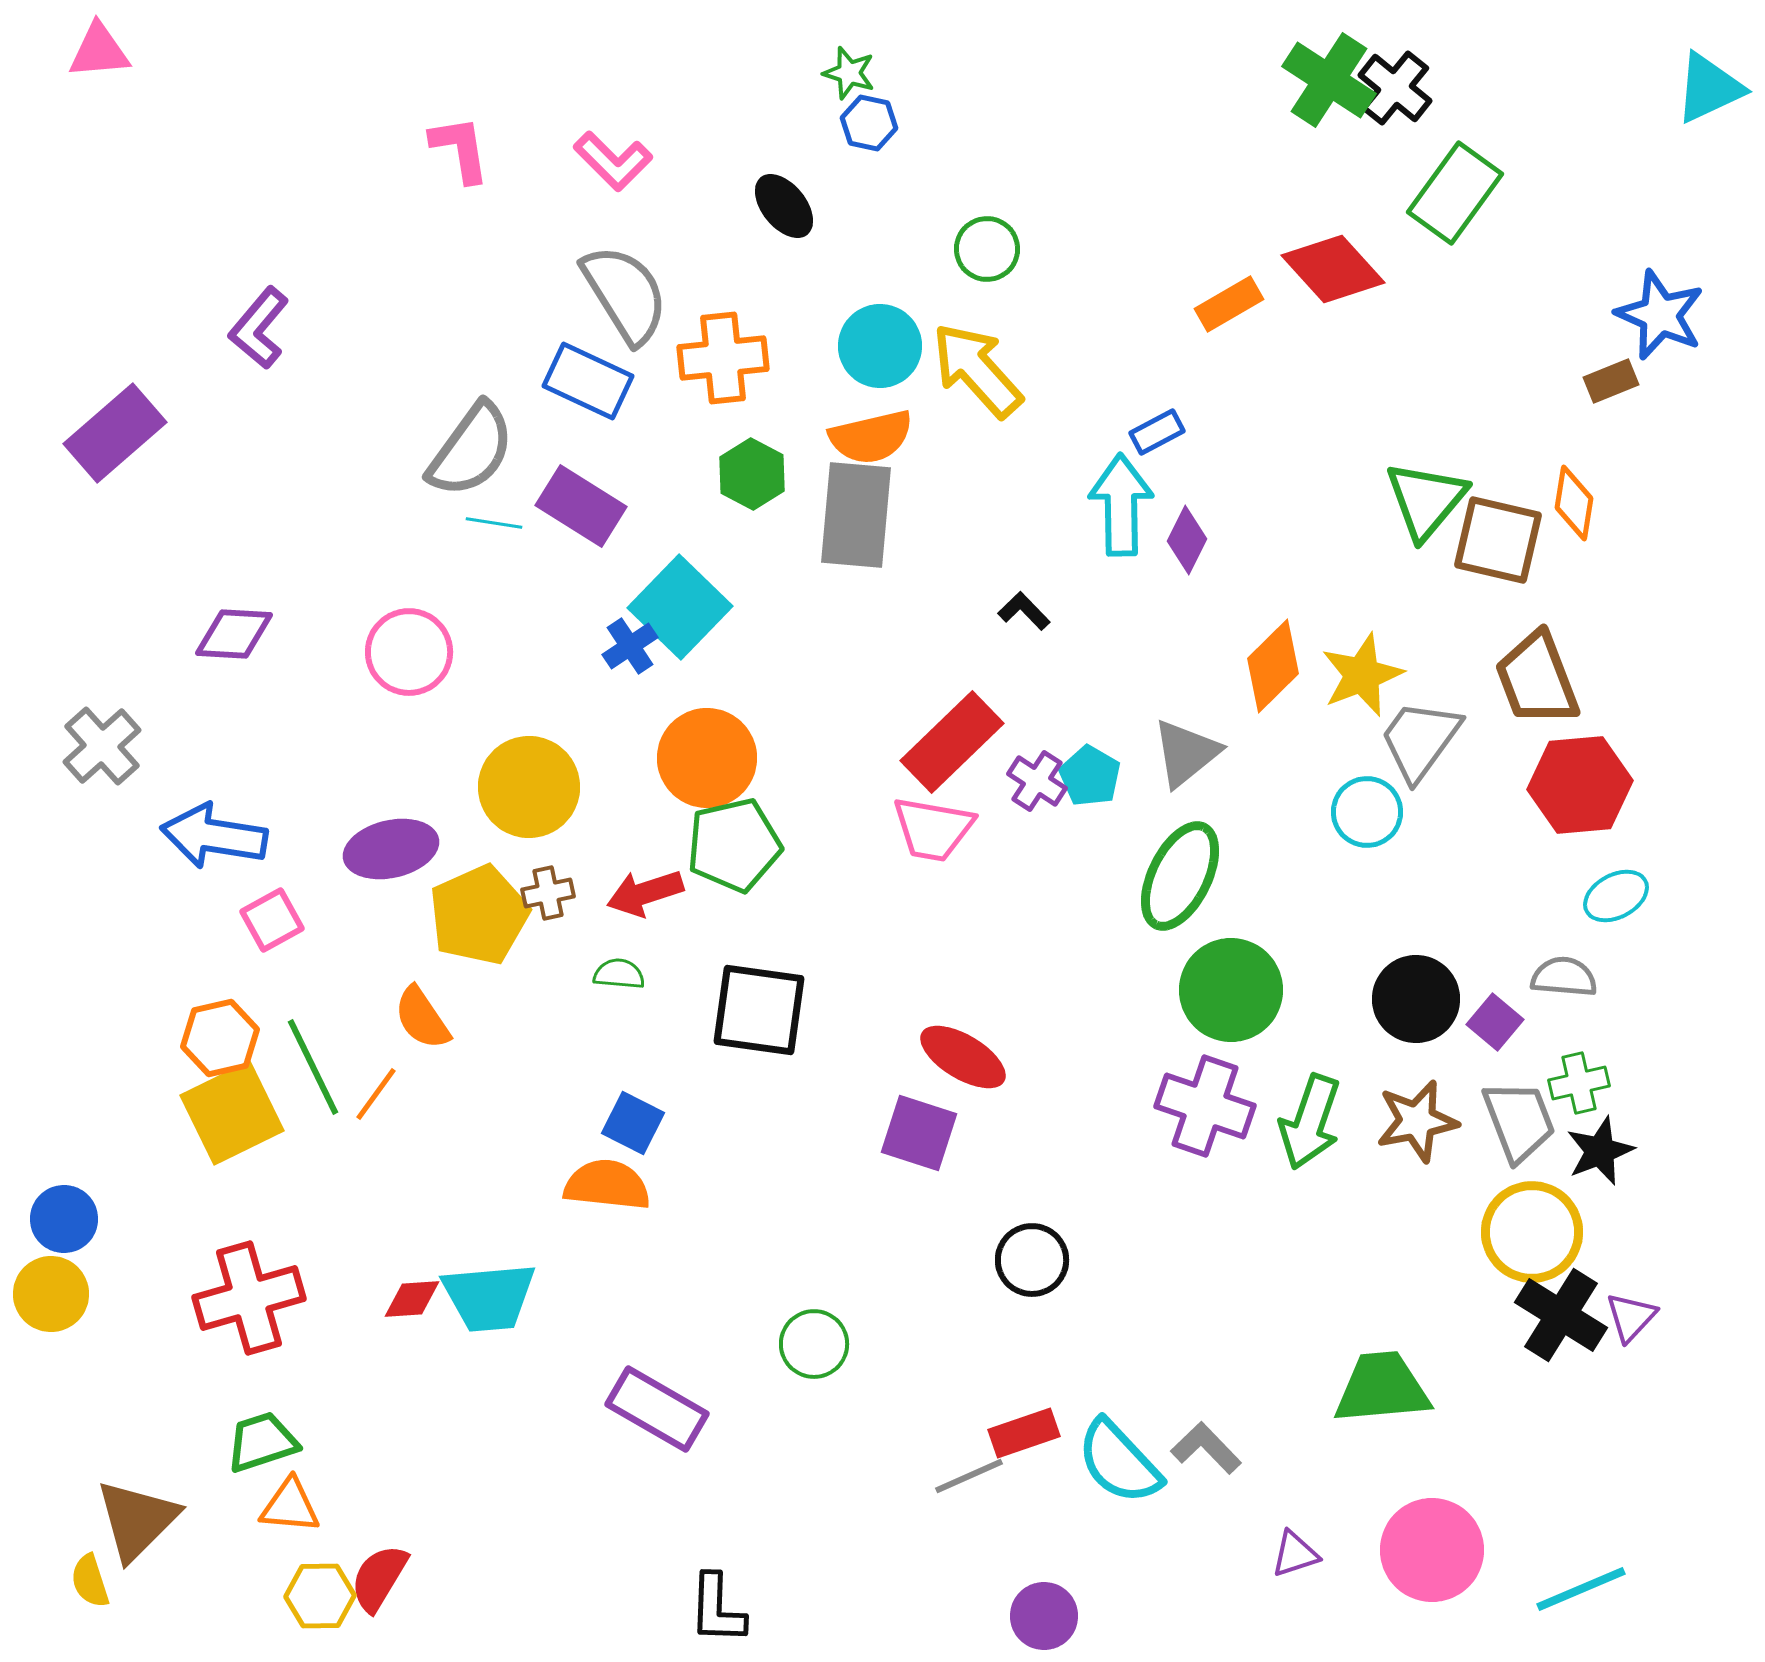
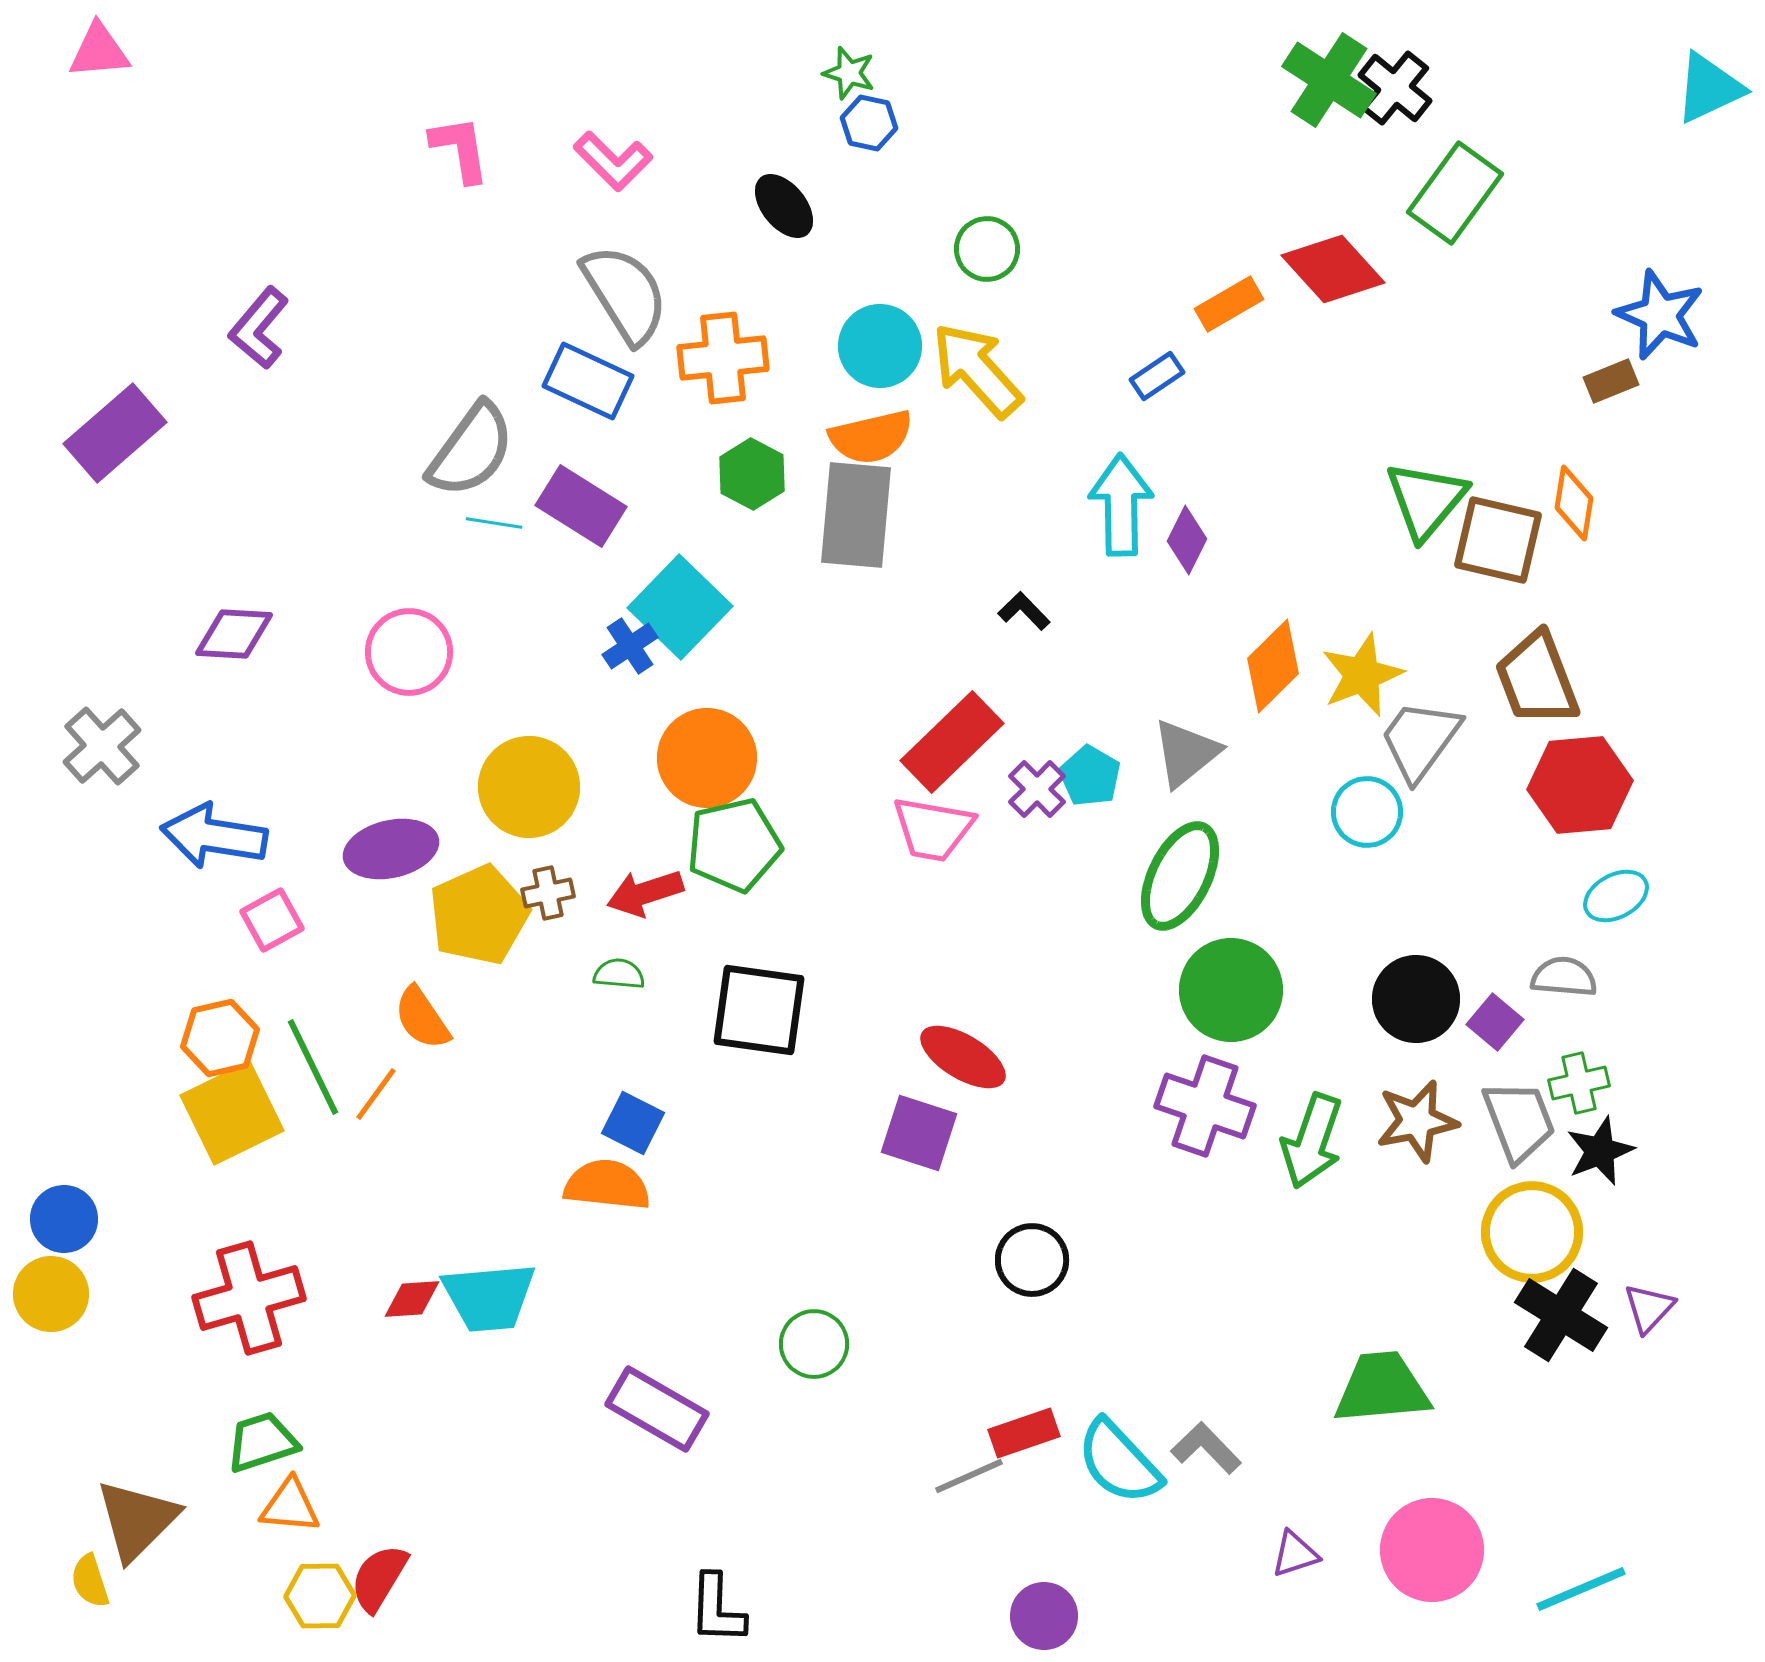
blue rectangle at (1157, 432): moved 56 px up; rotated 6 degrees counterclockwise
purple cross at (1037, 781): moved 8 px down; rotated 12 degrees clockwise
green arrow at (1310, 1122): moved 2 px right, 19 px down
purple triangle at (1631, 1317): moved 18 px right, 9 px up
